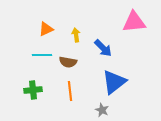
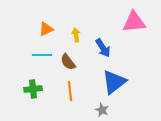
blue arrow: rotated 12 degrees clockwise
brown semicircle: rotated 42 degrees clockwise
green cross: moved 1 px up
